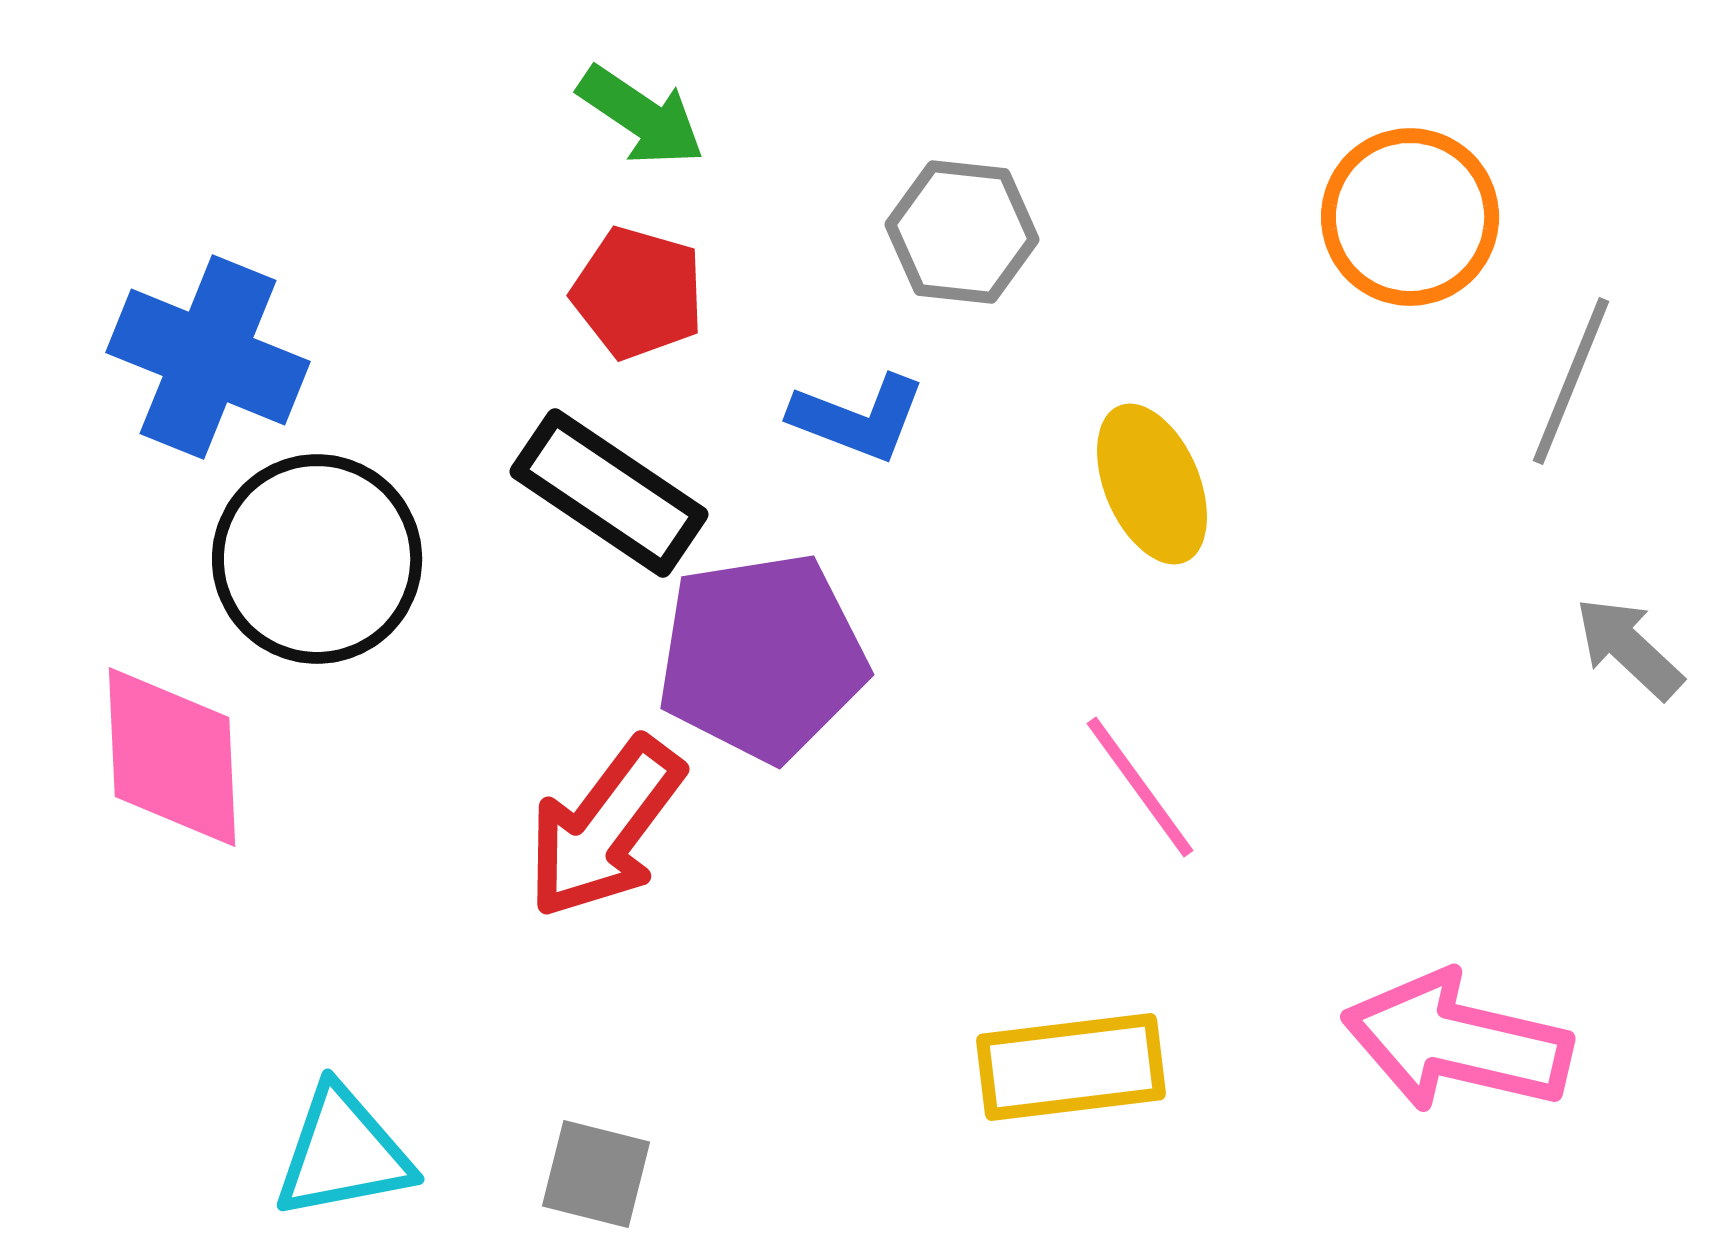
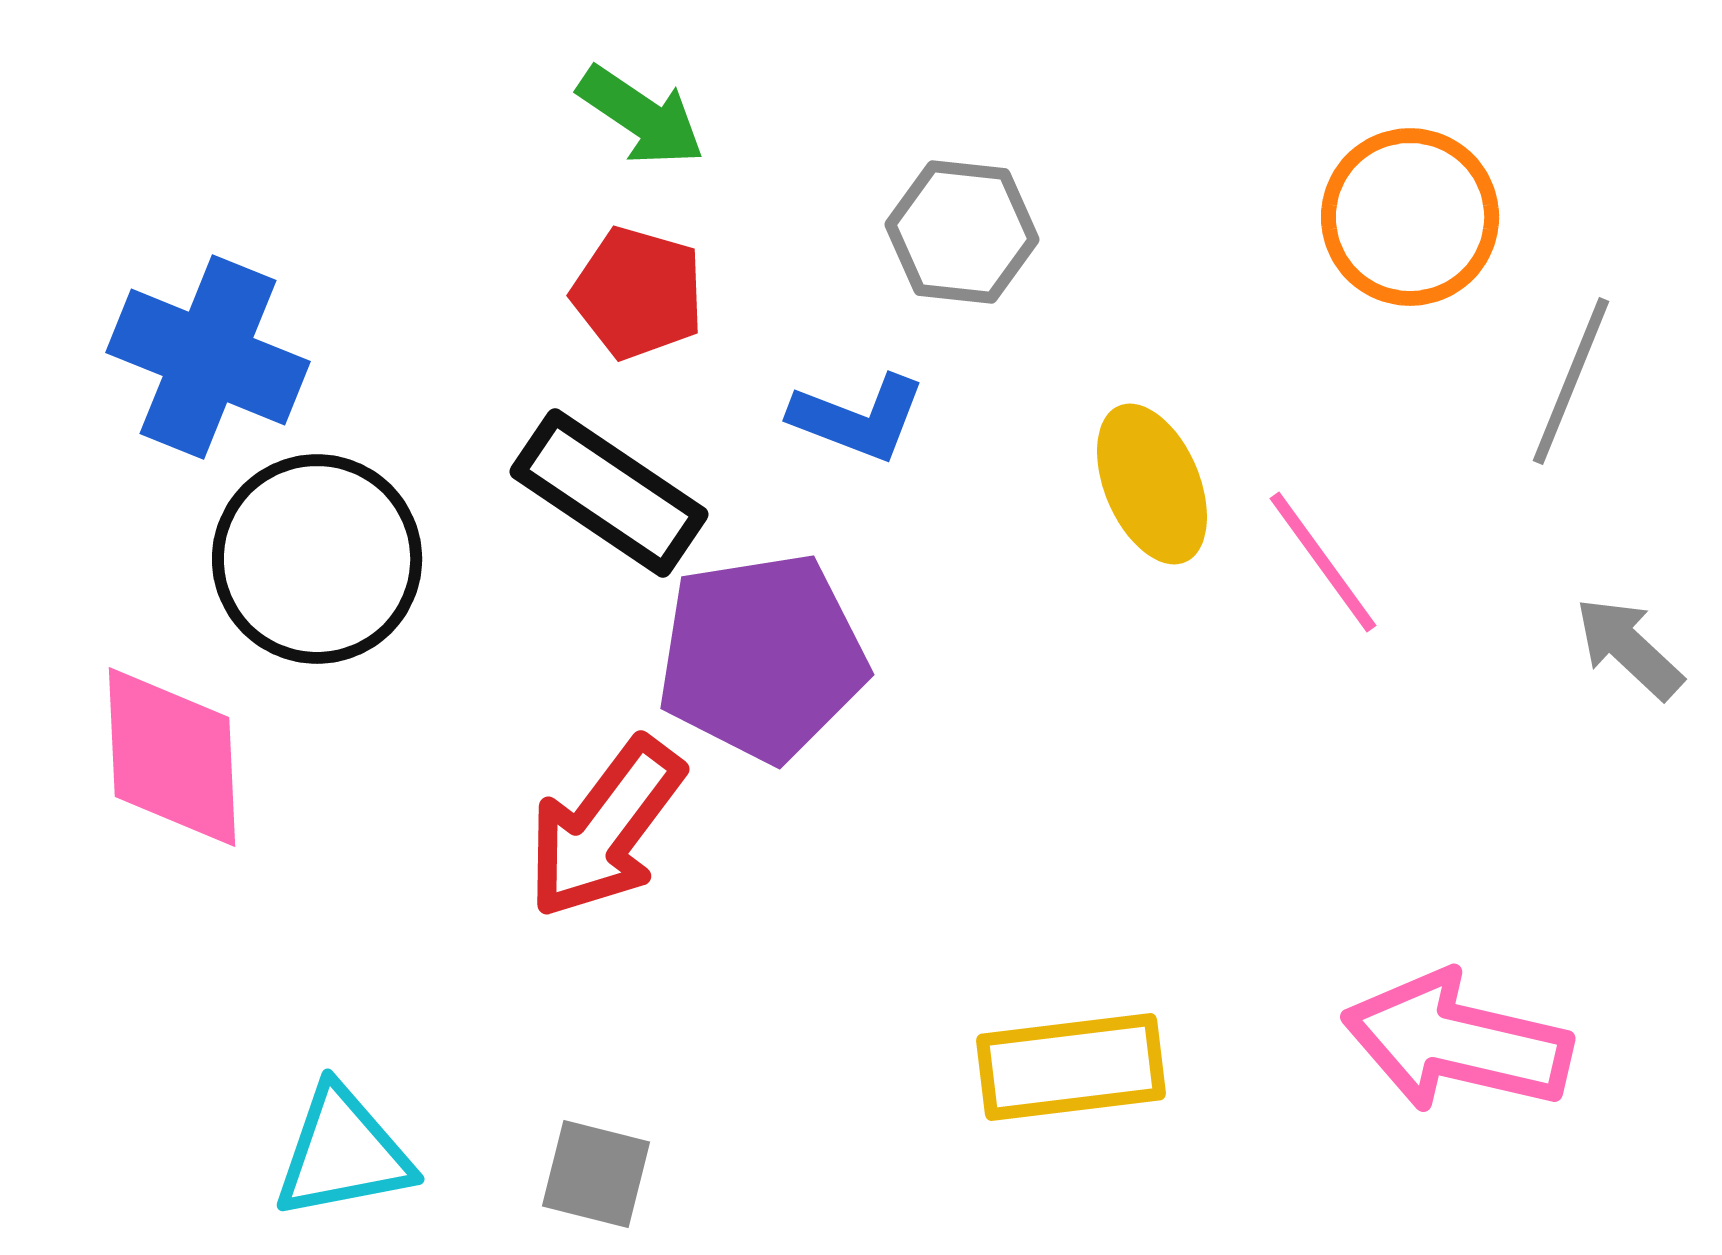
pink line: moved 183 px right, 225 px up
